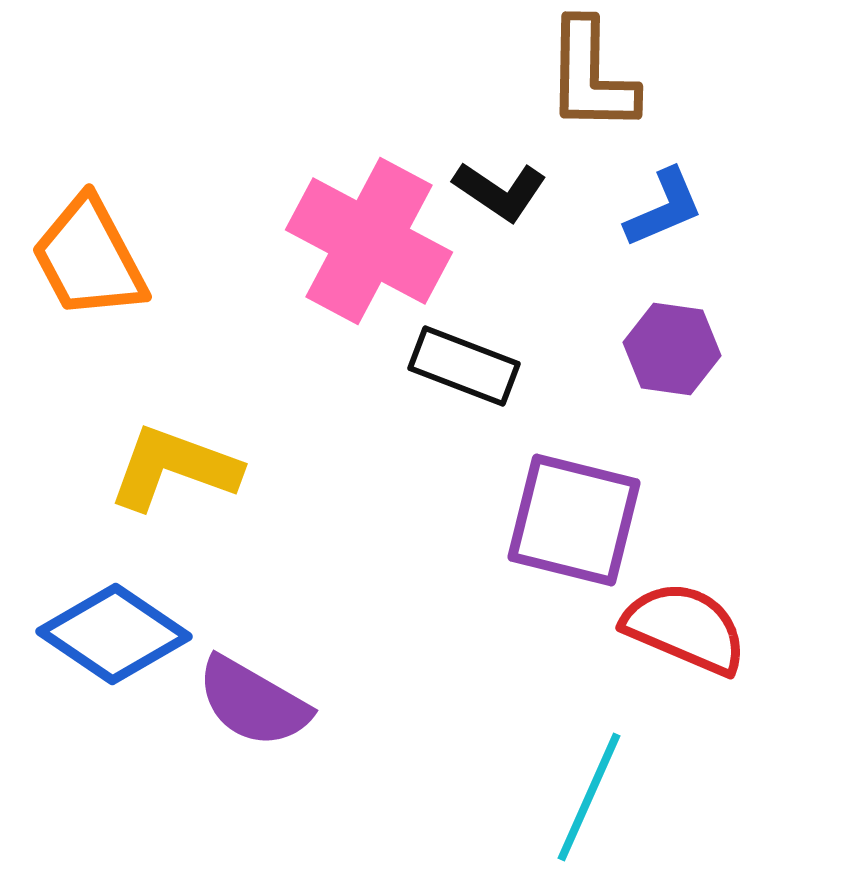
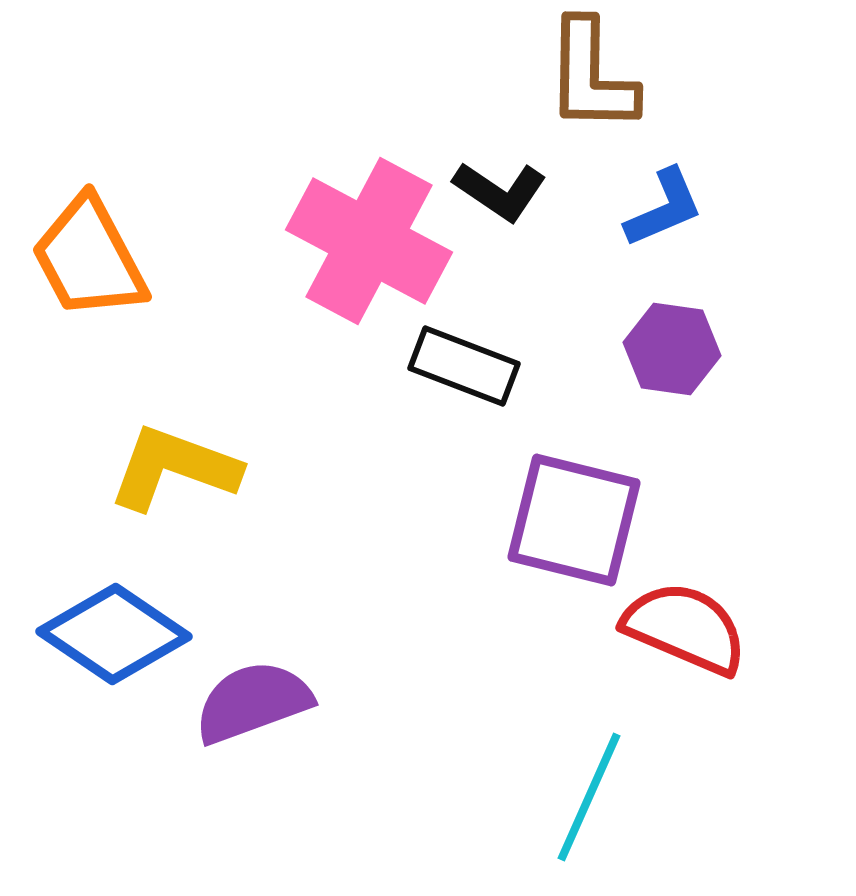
purple semicircle: rotated 130 degrees clockwise
